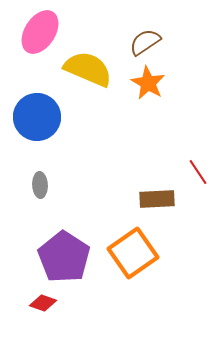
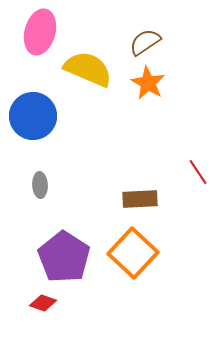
pink ellipse: rotated 18 degrees counterclockwise
blue circle: moved 4 px left, 1 px up
brown rectangle: moved 17 px left
orange square: rotated 12 degrees counterclockwise
